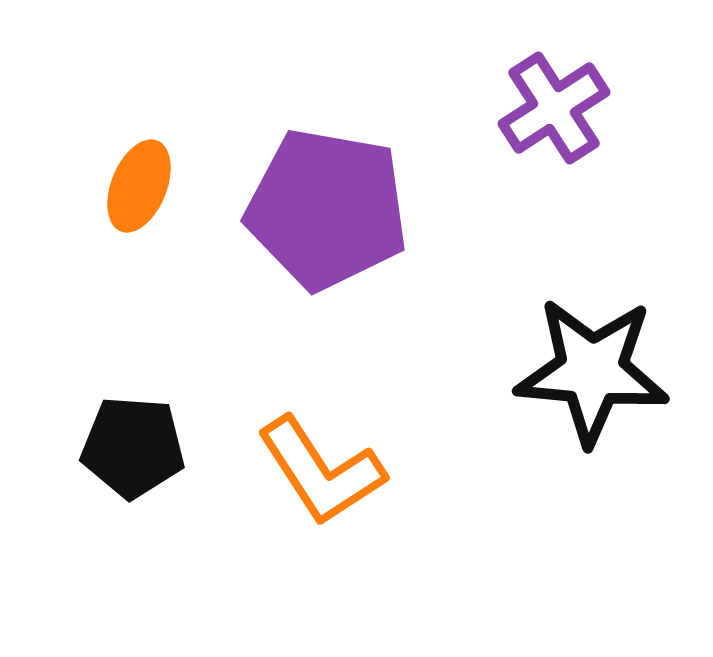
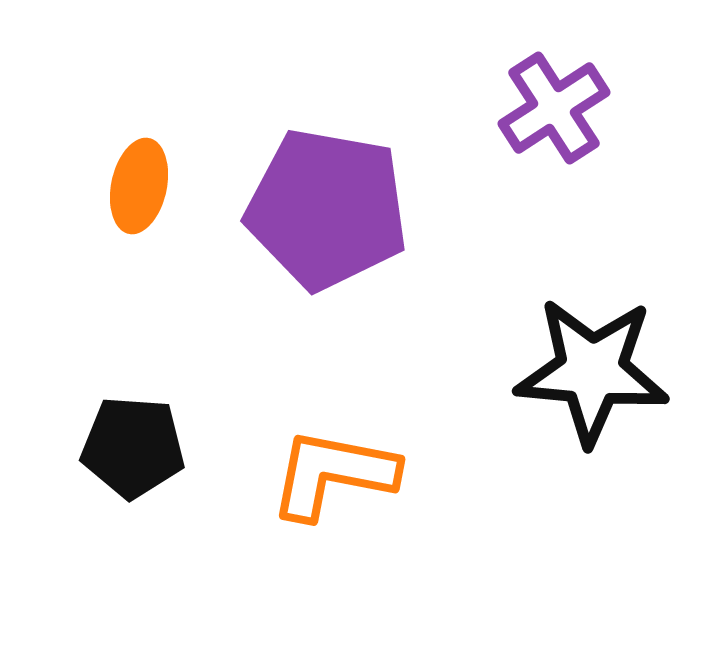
orange ellipse: rotated 10 degrees counterclockwise
orange L-shape: moved 12 px right, 3 px down; rotated 134 degrees clockwise
